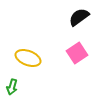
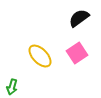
black semicircle: moved 1 px down
yellow ellipse: moved 12 px right, 2 px up; rotated 25 degrees clockwise
